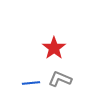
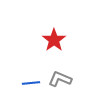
red star: moved 8 px up
